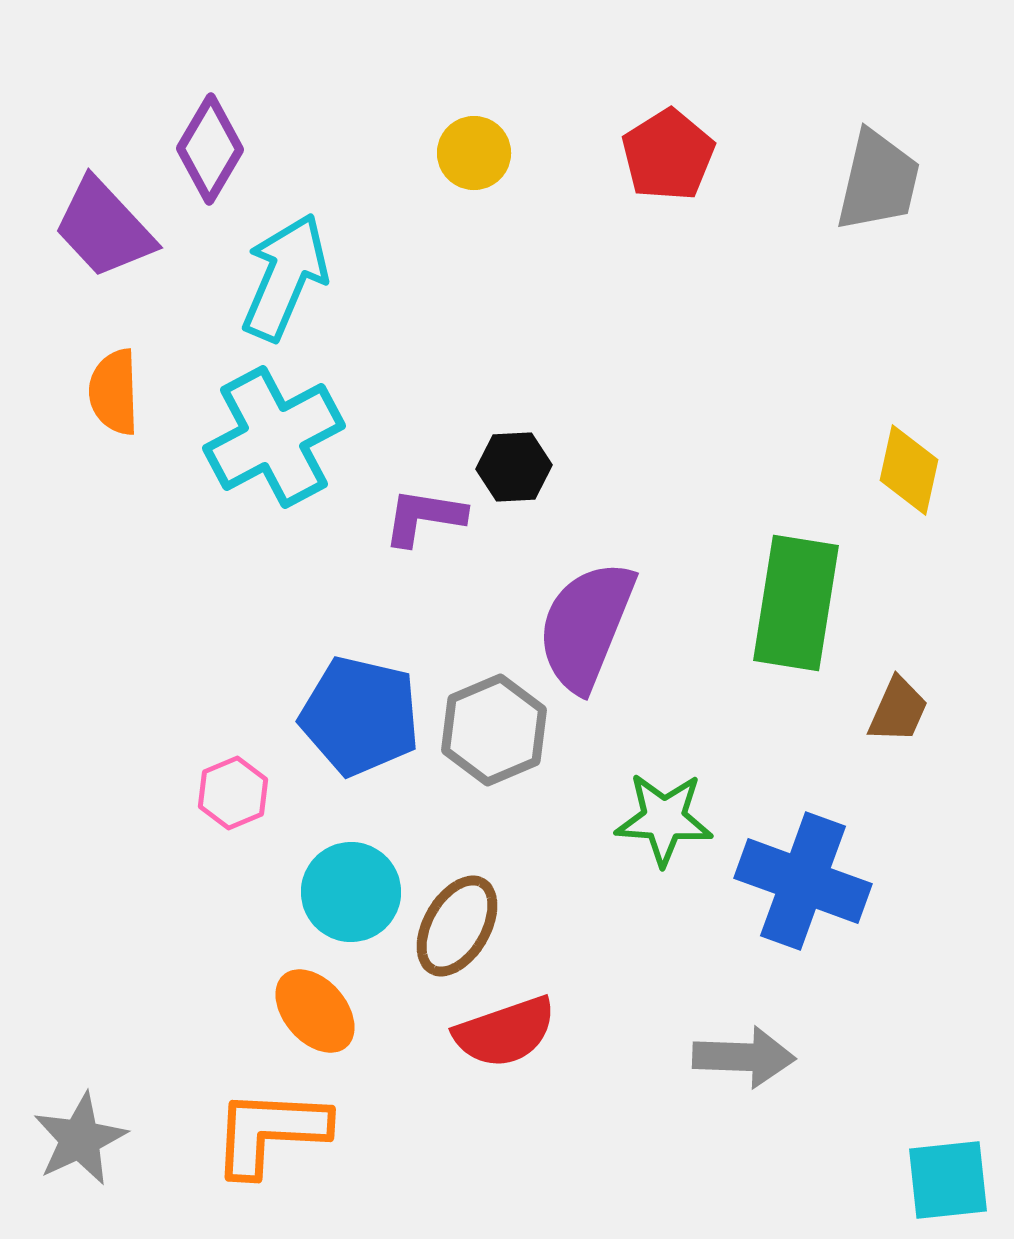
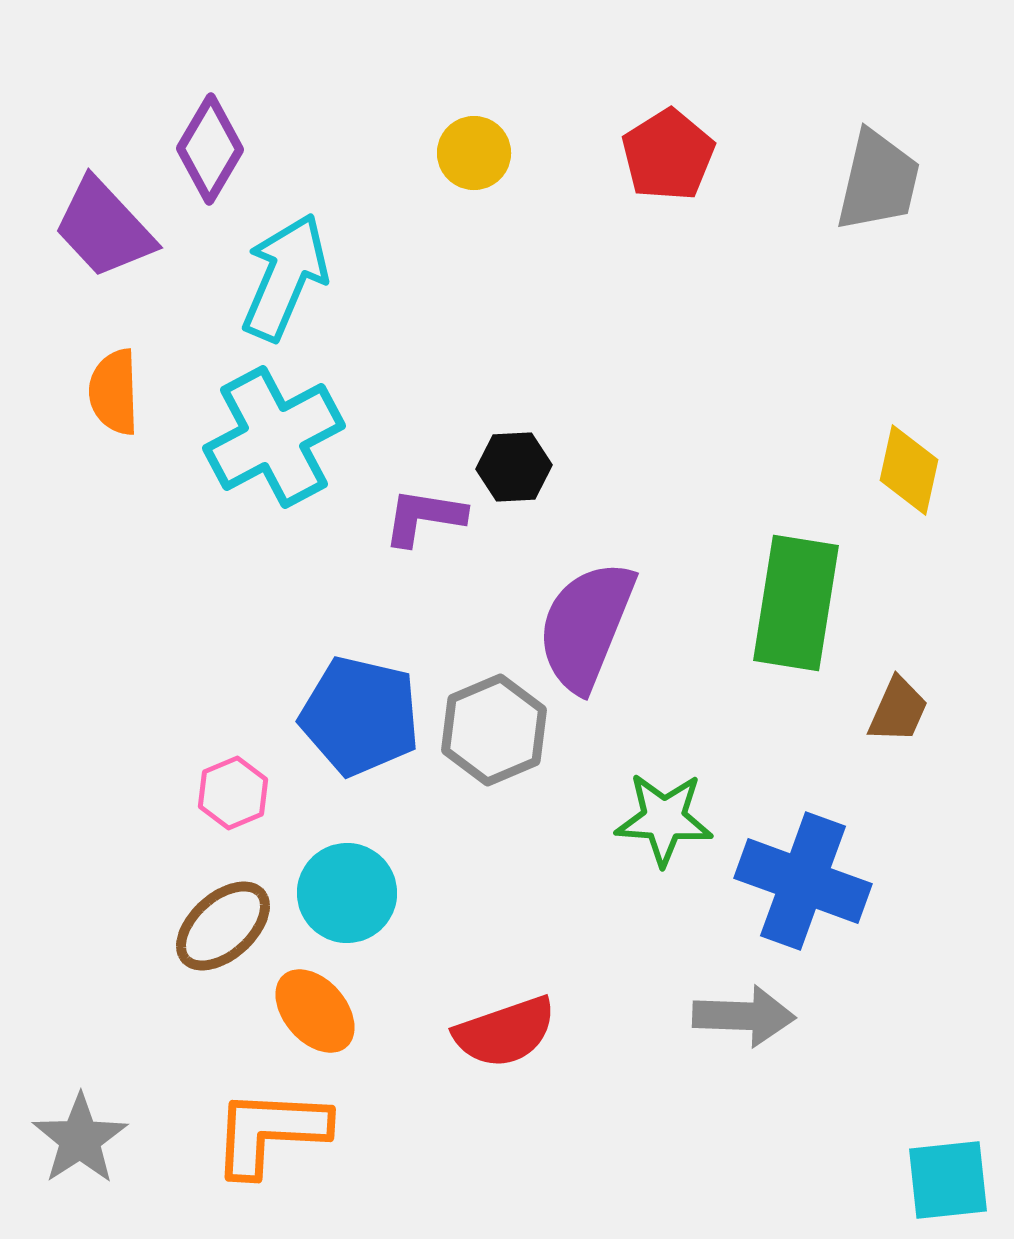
cyan circle: moved 4 px left, 1 px down
brown ellipse: moved 234 px left; rotated 18 degrees clockwise
gray arrow: moved 41 px up
gray star: rotated 8 degrees counterclockwise
